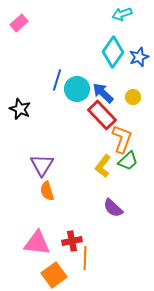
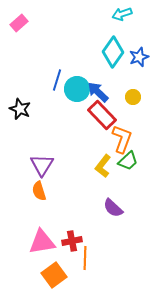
blue arrow: moved 5 px left, 1 px up
orange semicircle: moved 8 px left
pink triangle: moved 5 px right, 1 px up; rotated 16 degrees counterclockwise
